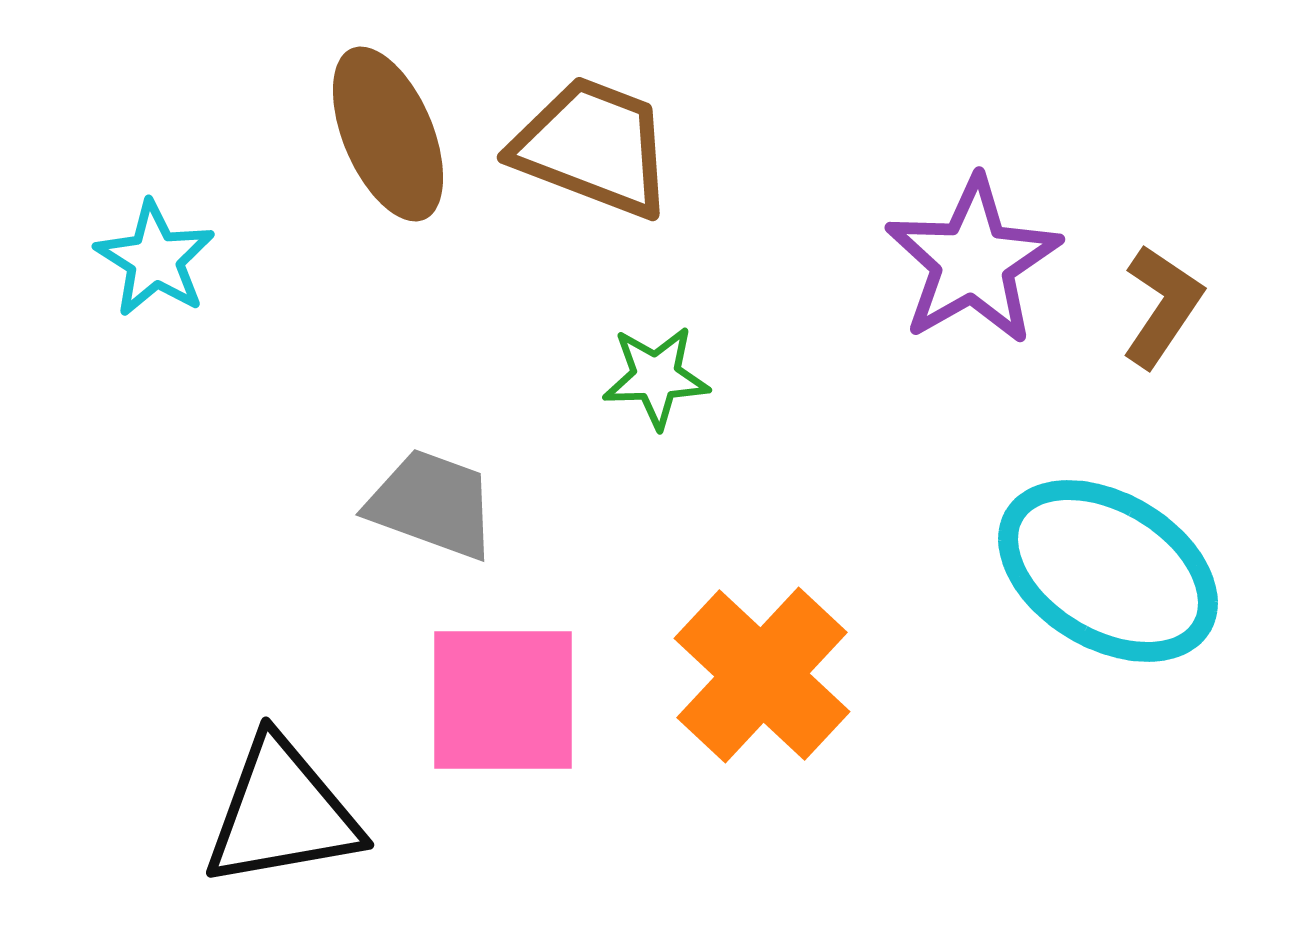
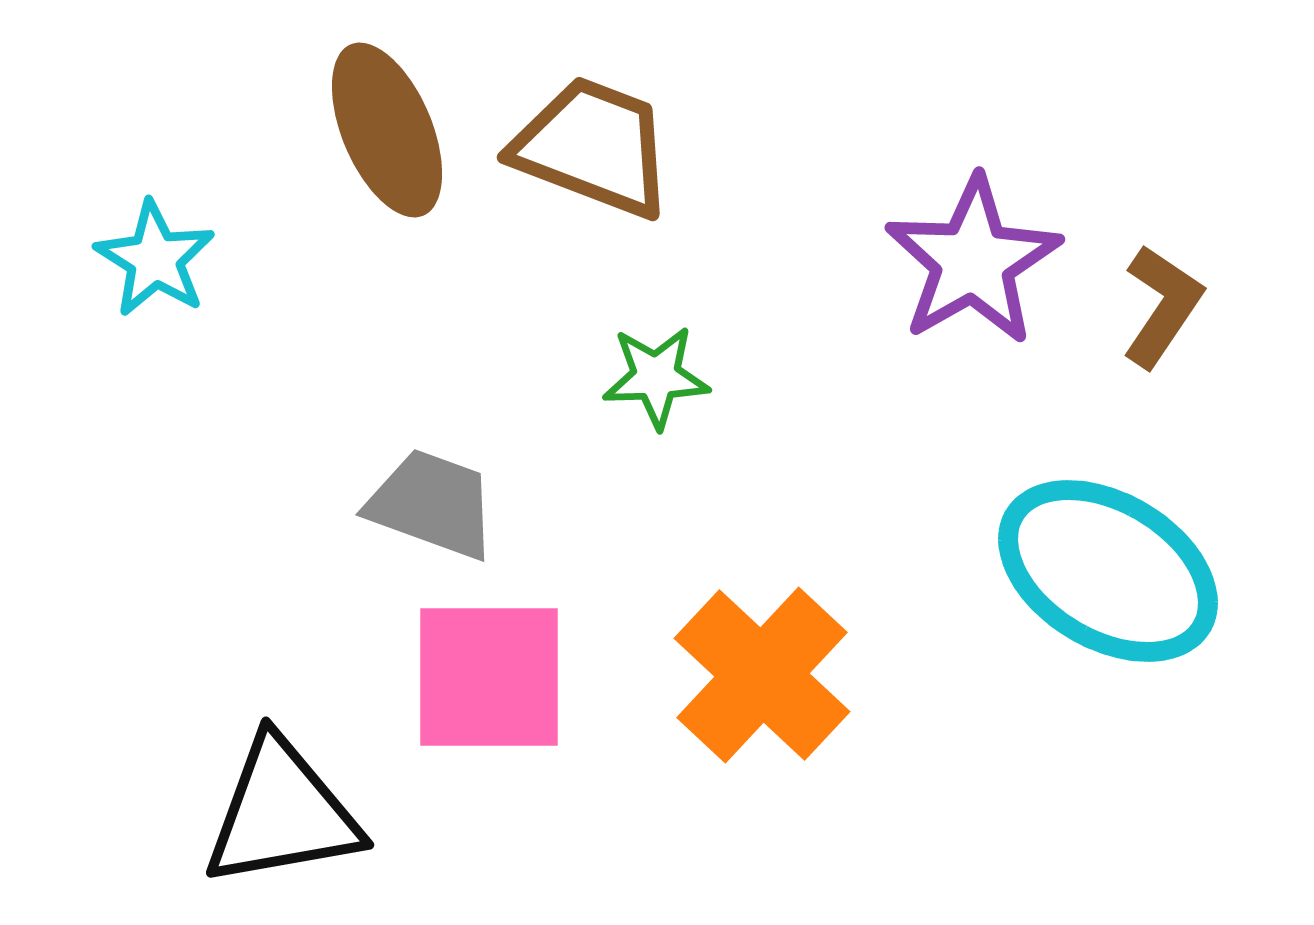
brown ellipse: moved 1 px left, 4 px up
pink square: moved 14 px left, 23 px up
